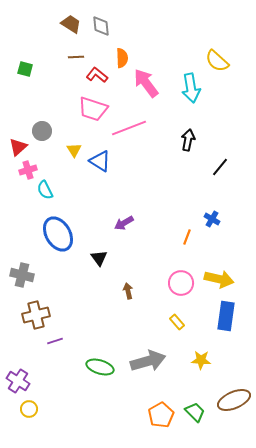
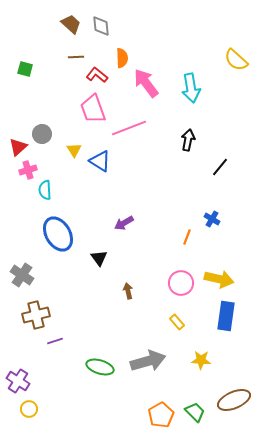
brown trapezoid: rotated 10 degrees clockwise
yellow semicircle: moved 19 px right, 1 px up
pink trapezoid: rotated 52 degrees clockwise
gray circle: moved 3 px down
cyan semicircle: rotated 24 degrees clockwise
gray cross: rotated 20 degrees clockwise
